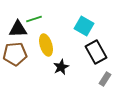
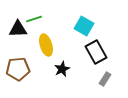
brown pentagon: moved 3 px right, 15 px down
black star: moved 1 px right, 2 px down
